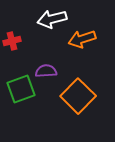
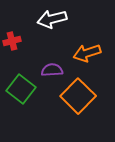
orange arrow: moved 5 px right, 14 px down
purple semicircle: moved 6 px right, 1 px up
green square: rotated 32 degrees counterclockwise
